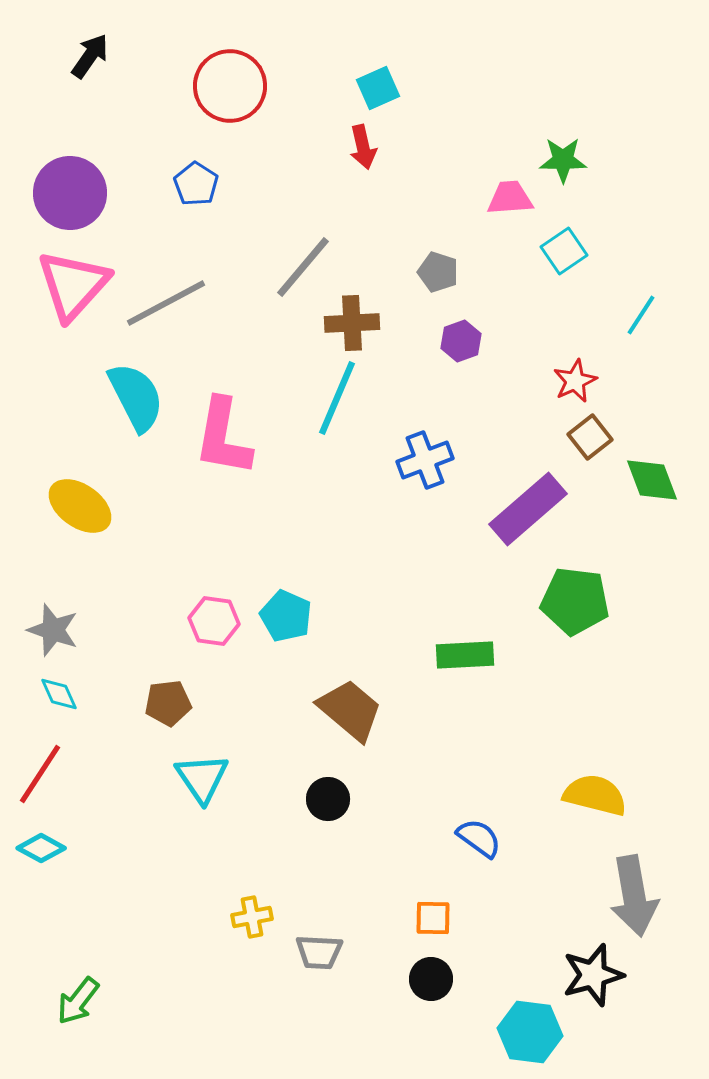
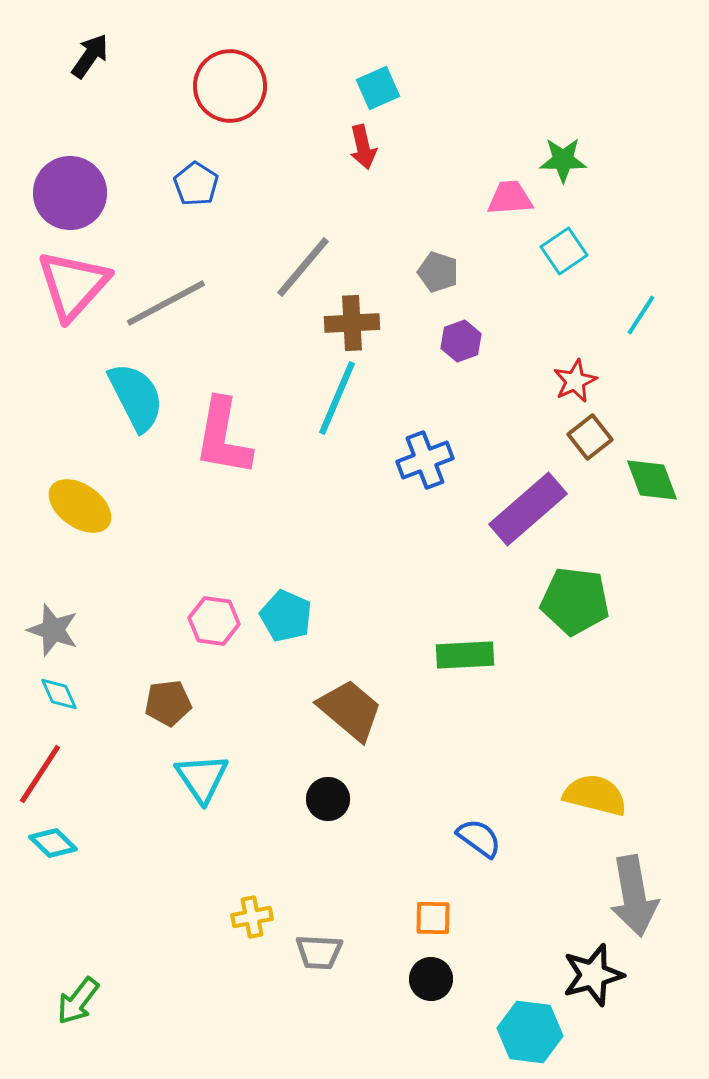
cyan diamond at (41, 848): moved 12 px right, 5 px up; rotated 15 degrees clockwise
